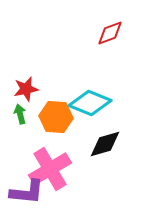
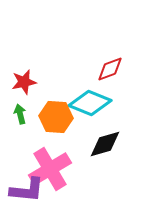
red diamond: moved 36 px down
red star: moved 2 px left, 7 px up
purple L-shape: moved 2 px up
